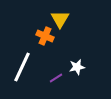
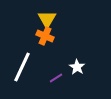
yellow triangle: moved 13 px left
white star: rotated 28 degrees counterclockwise
